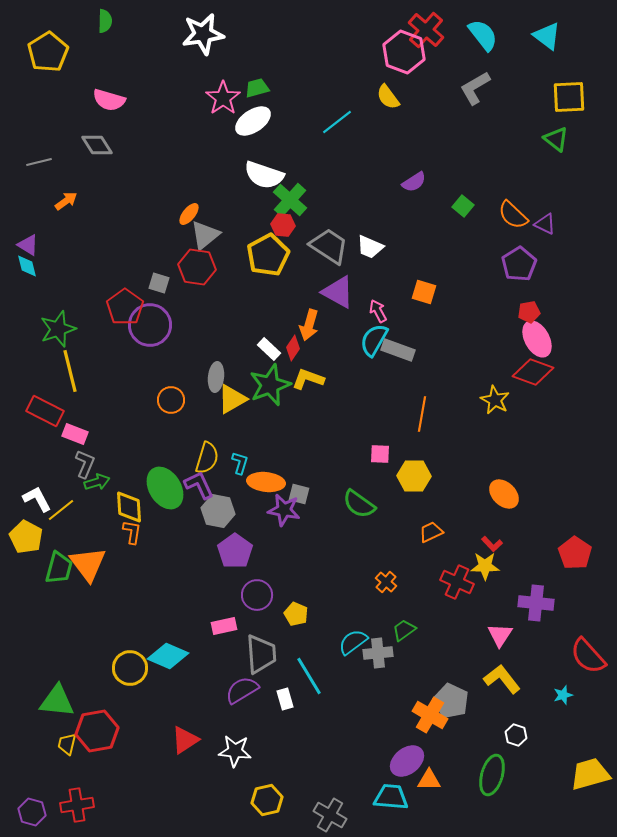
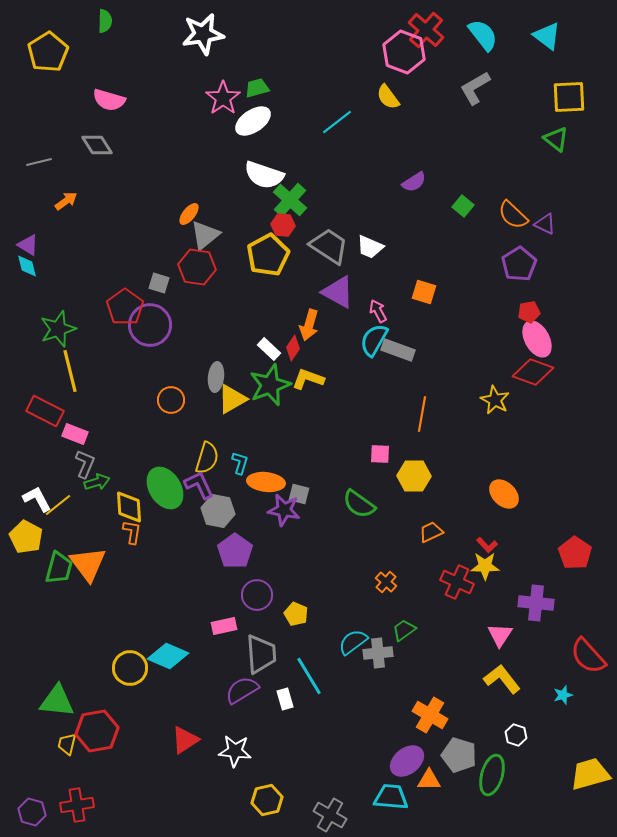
yellow line at (61, 510): moved 3 px left, 5 px up
red L-shape at (492, 544): moved 5 px left, 1 px down
gray pentagon at (451, 701): moved 8 px right, 54 px down; rotated 8 degrees counterclockwise
